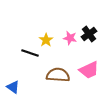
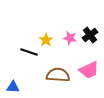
black cross: moved 1 px right, 1 px down
black line: moved 1 px left, 1 px up
blue triangle: rotated 32 degrees counterclockwise
